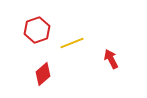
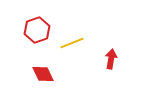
red arrow: rotated 36 degrees clockwise
red diamond: rotated 75 degrees counterclockwise
